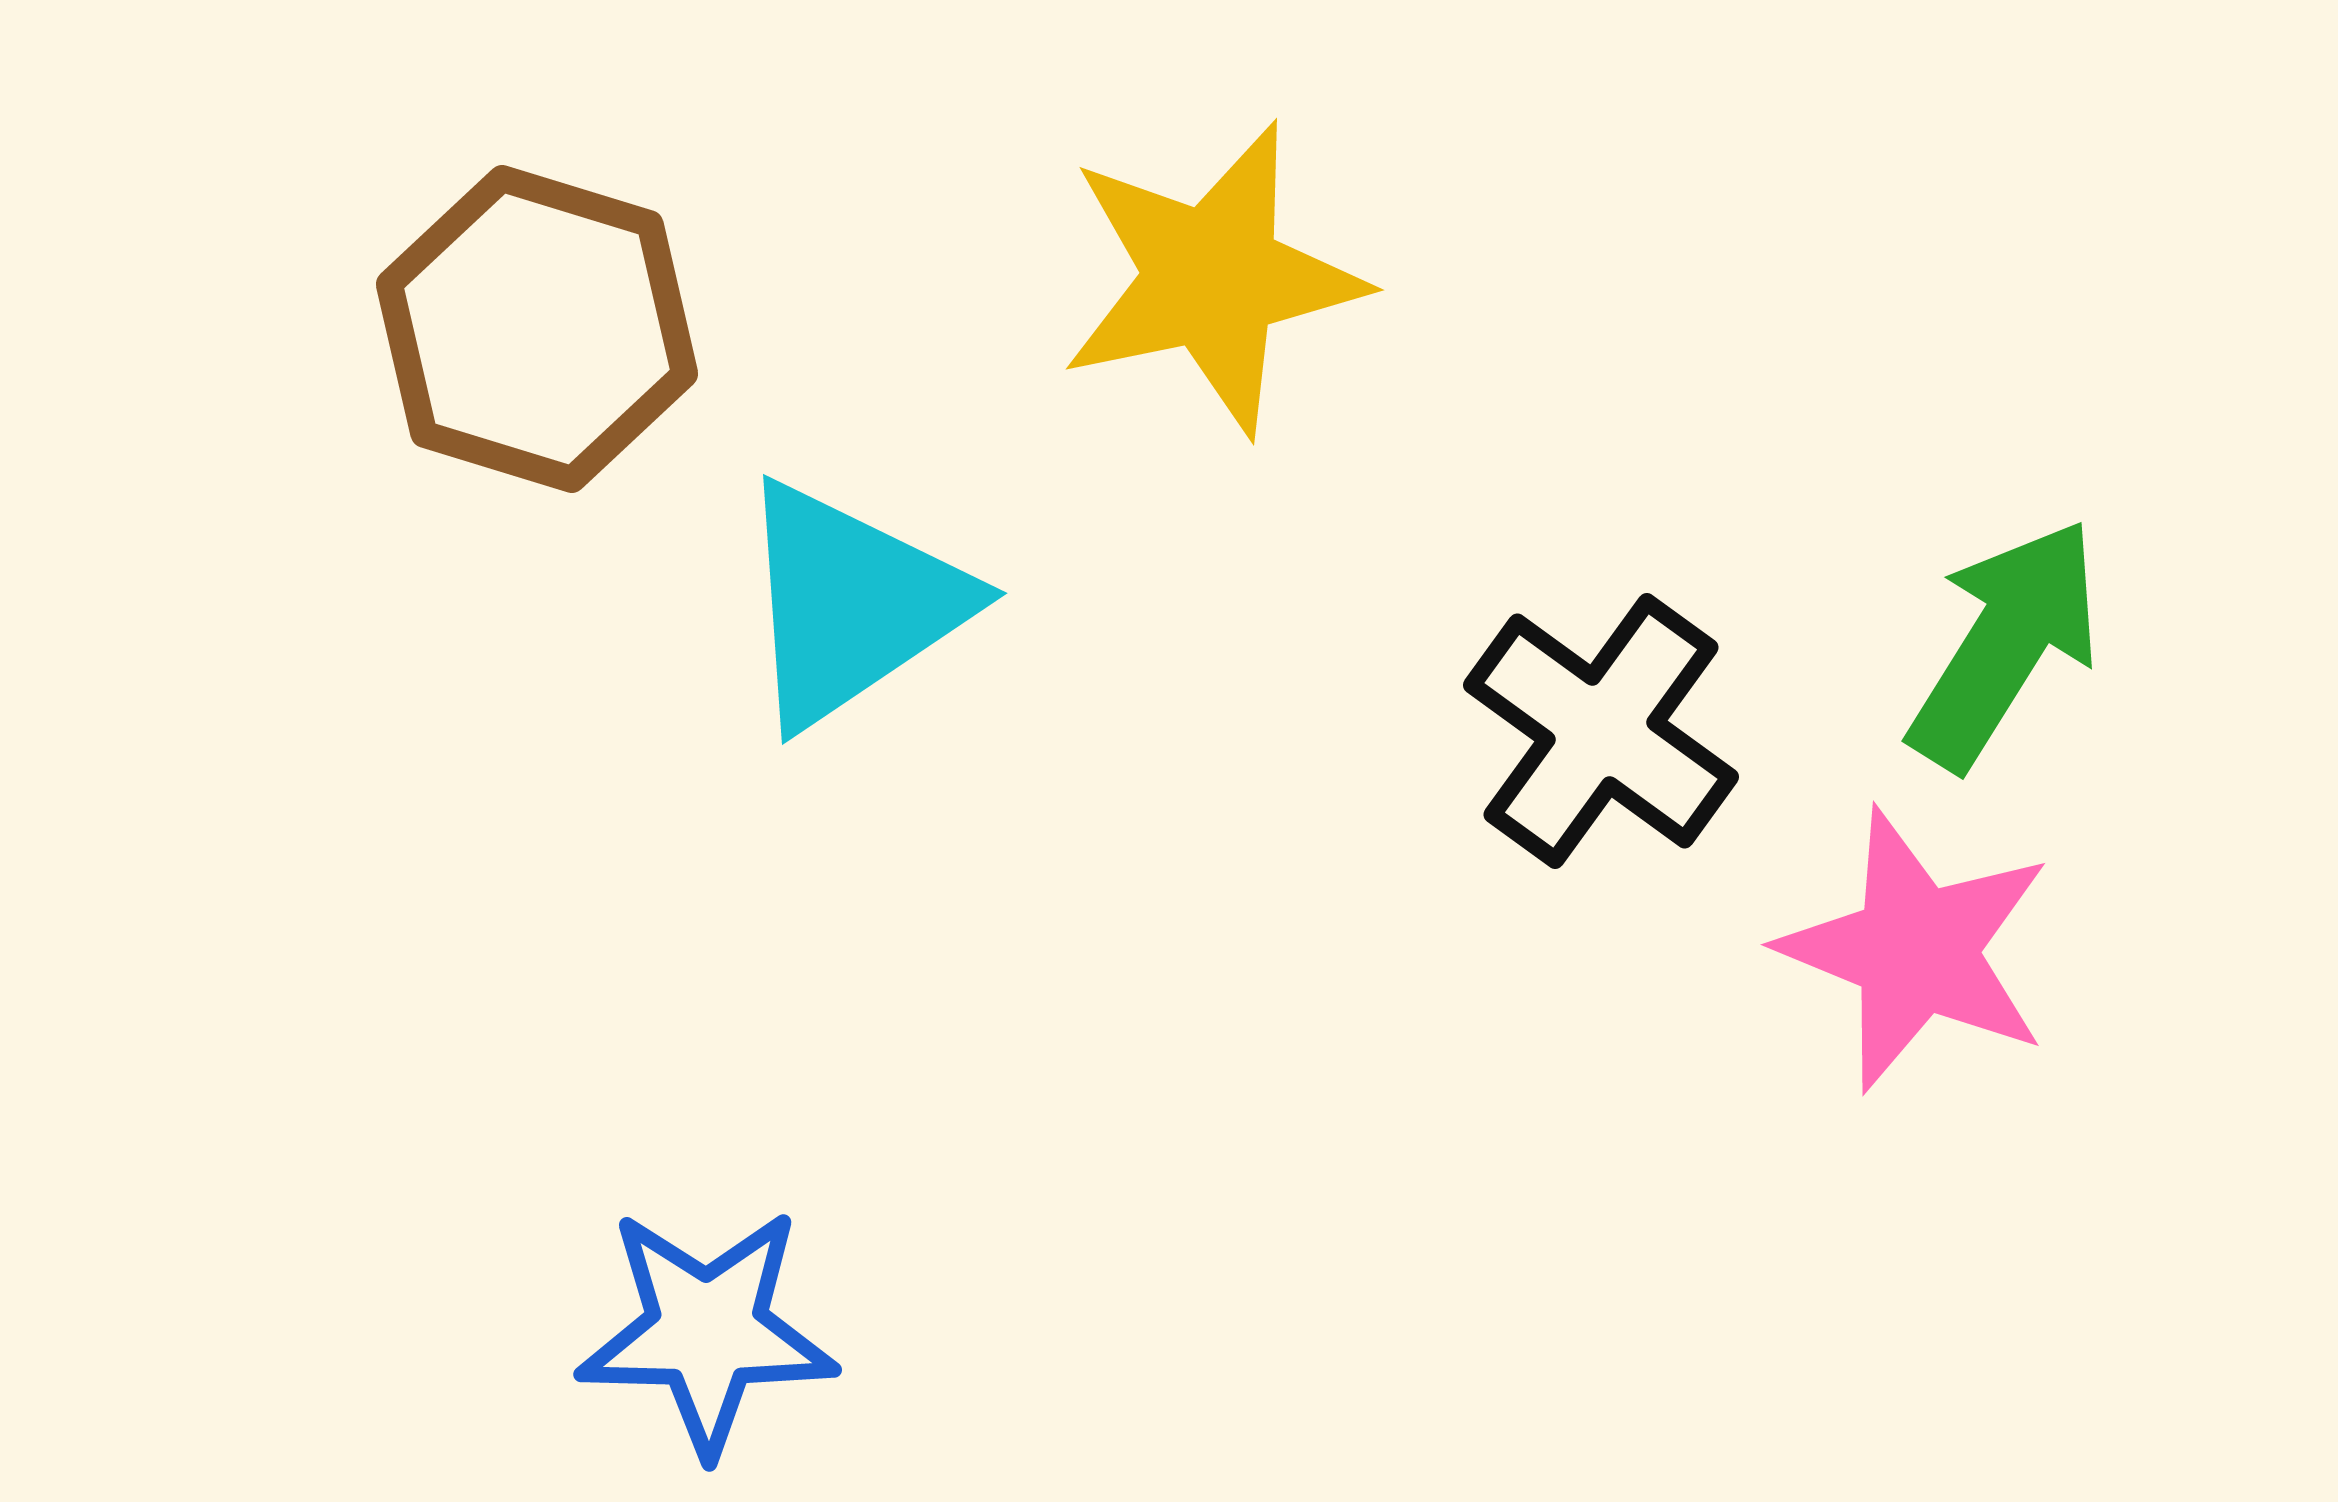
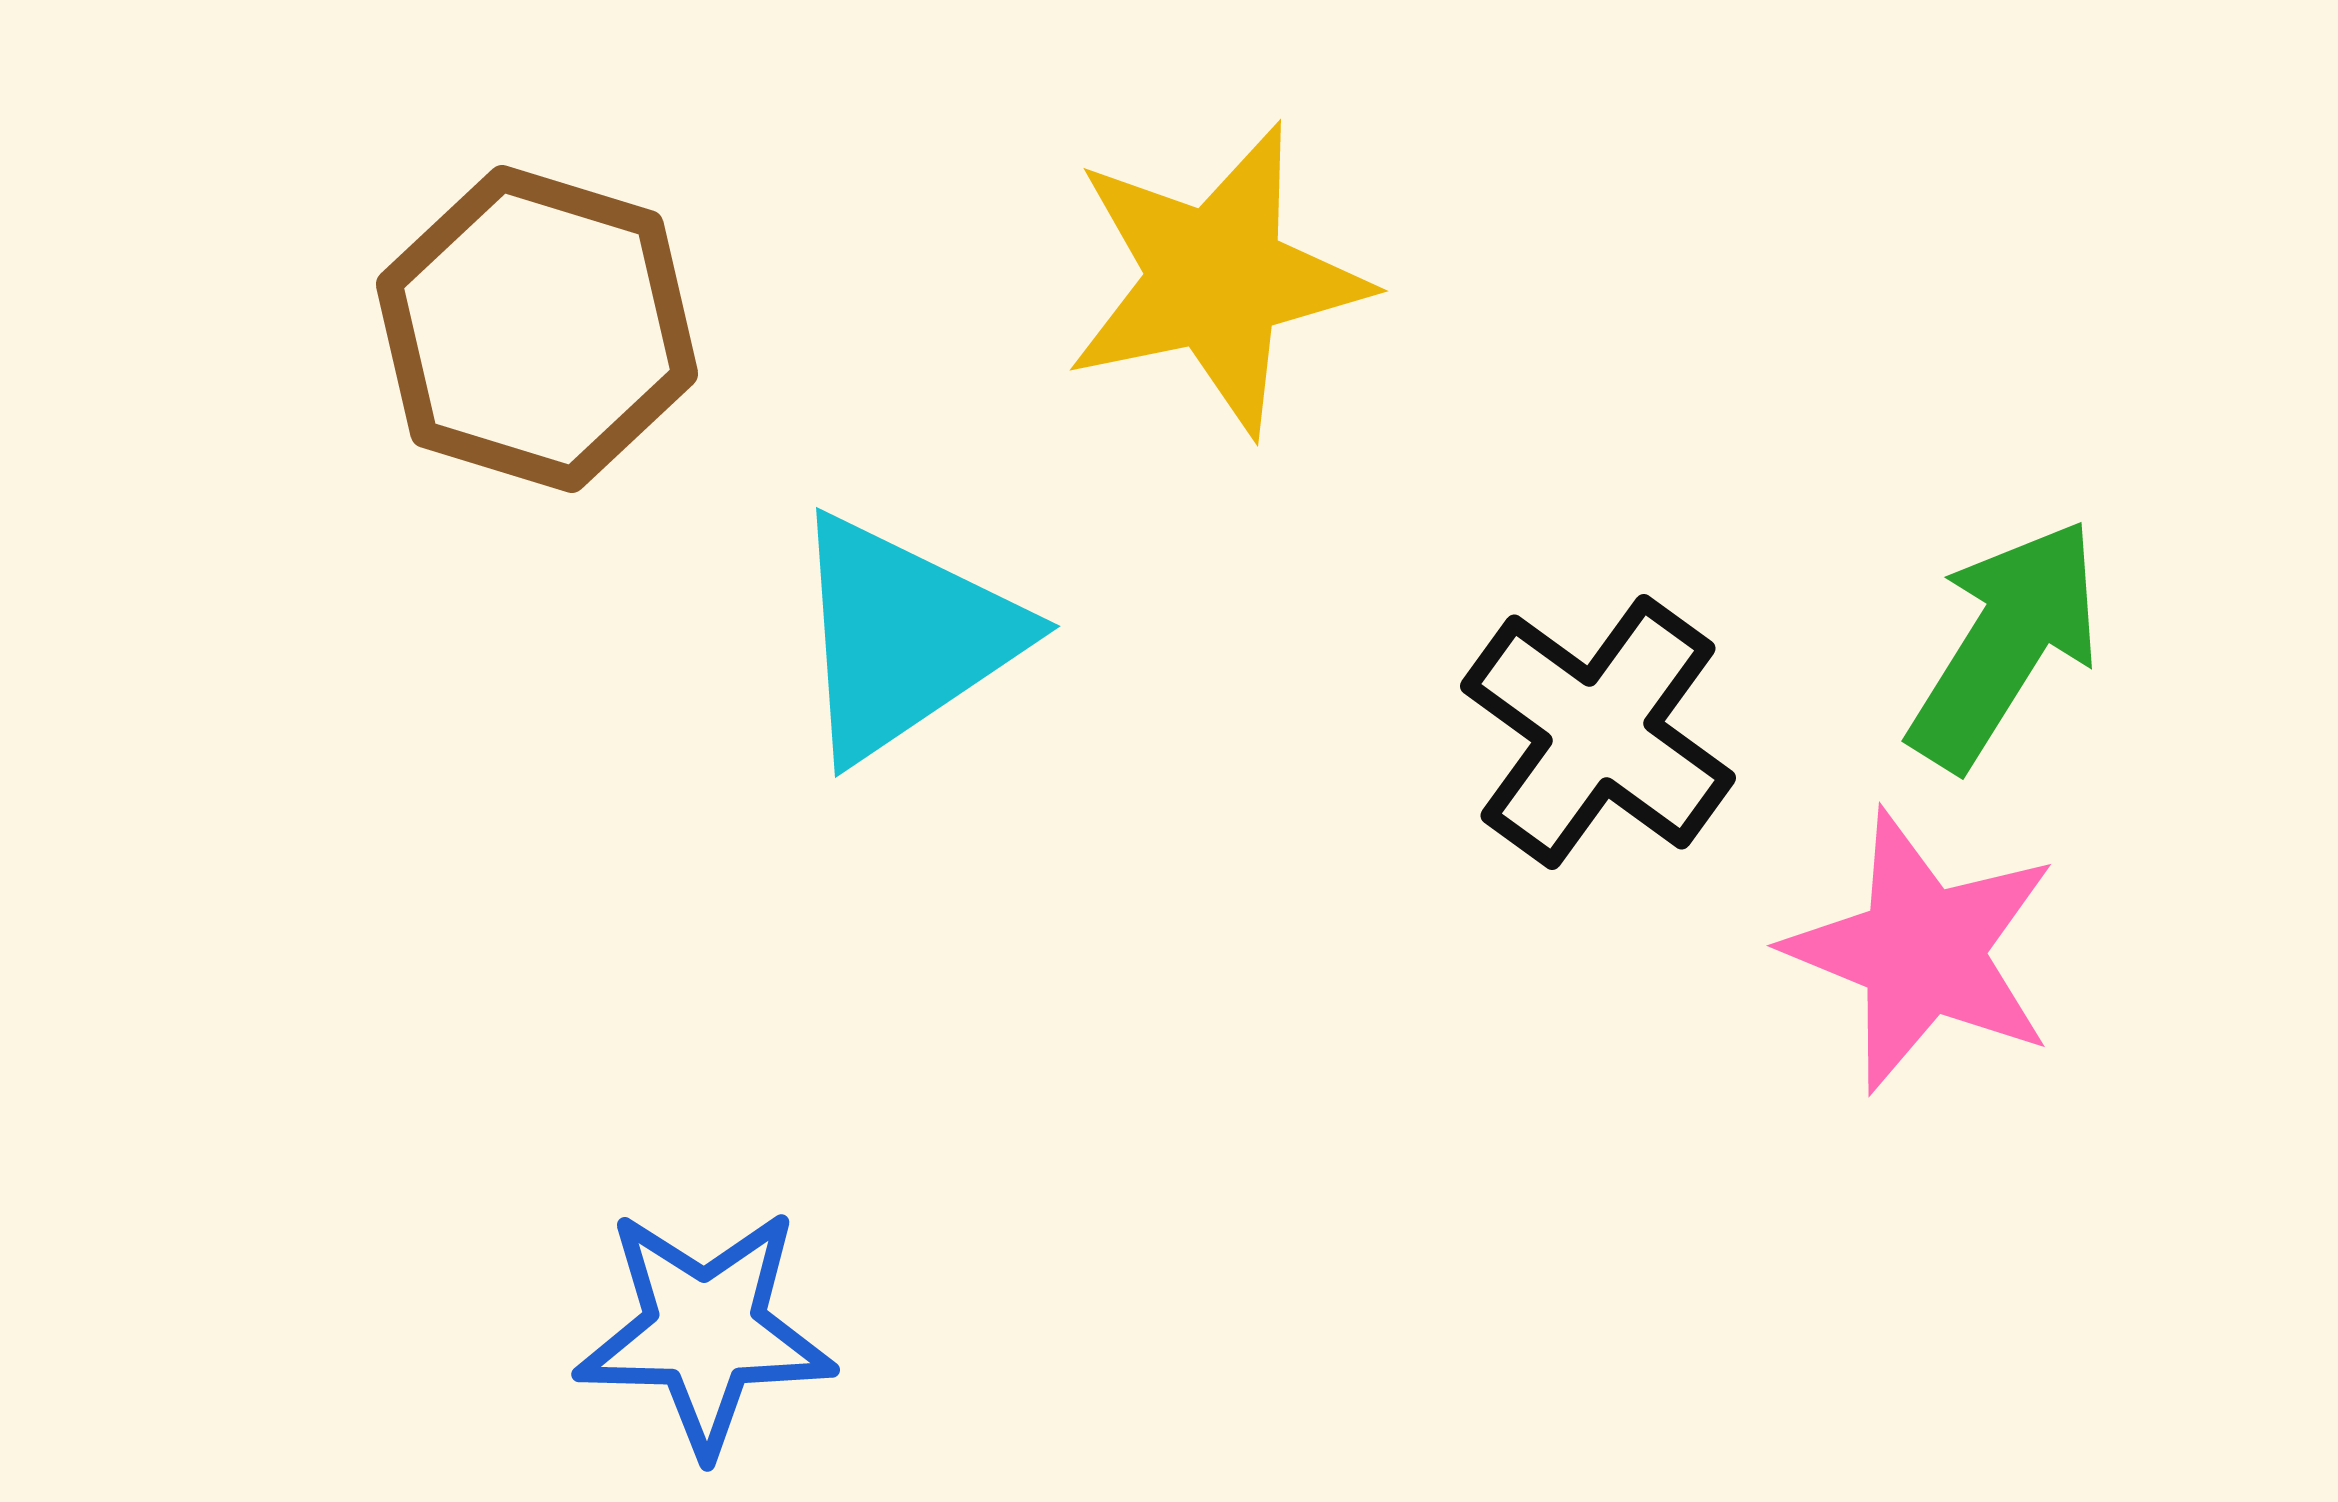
yellow star: moved 4 px right, 1 px down
cyan triangle: moved 53 px right, 33 px down
black cross: moved 3 px left, 1 px down
pink star: moved 6 px right, 1 px down
blue star: moved 2 px left
